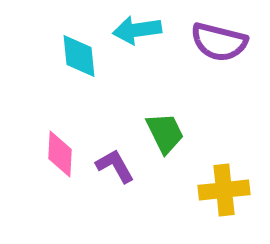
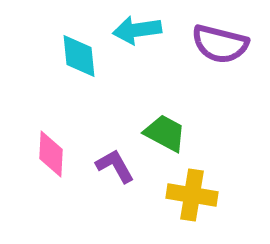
purple semicircle: moved 1 px right, 2 px down
green trapezoid: rotated 36 degrees counterclockwise
pink diamond: moved 9 px left
yellow cross: moved 32 px left, 5 px down; rotated 15 degrees clockwise
